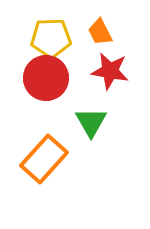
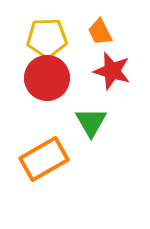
yellow pentagon: moved 4 px left
red star: moved 2 px right; rotated 6 degrees clockwise
red circle: moved 1 px right
orange rectangle: rotated 18 degrees clockwise
